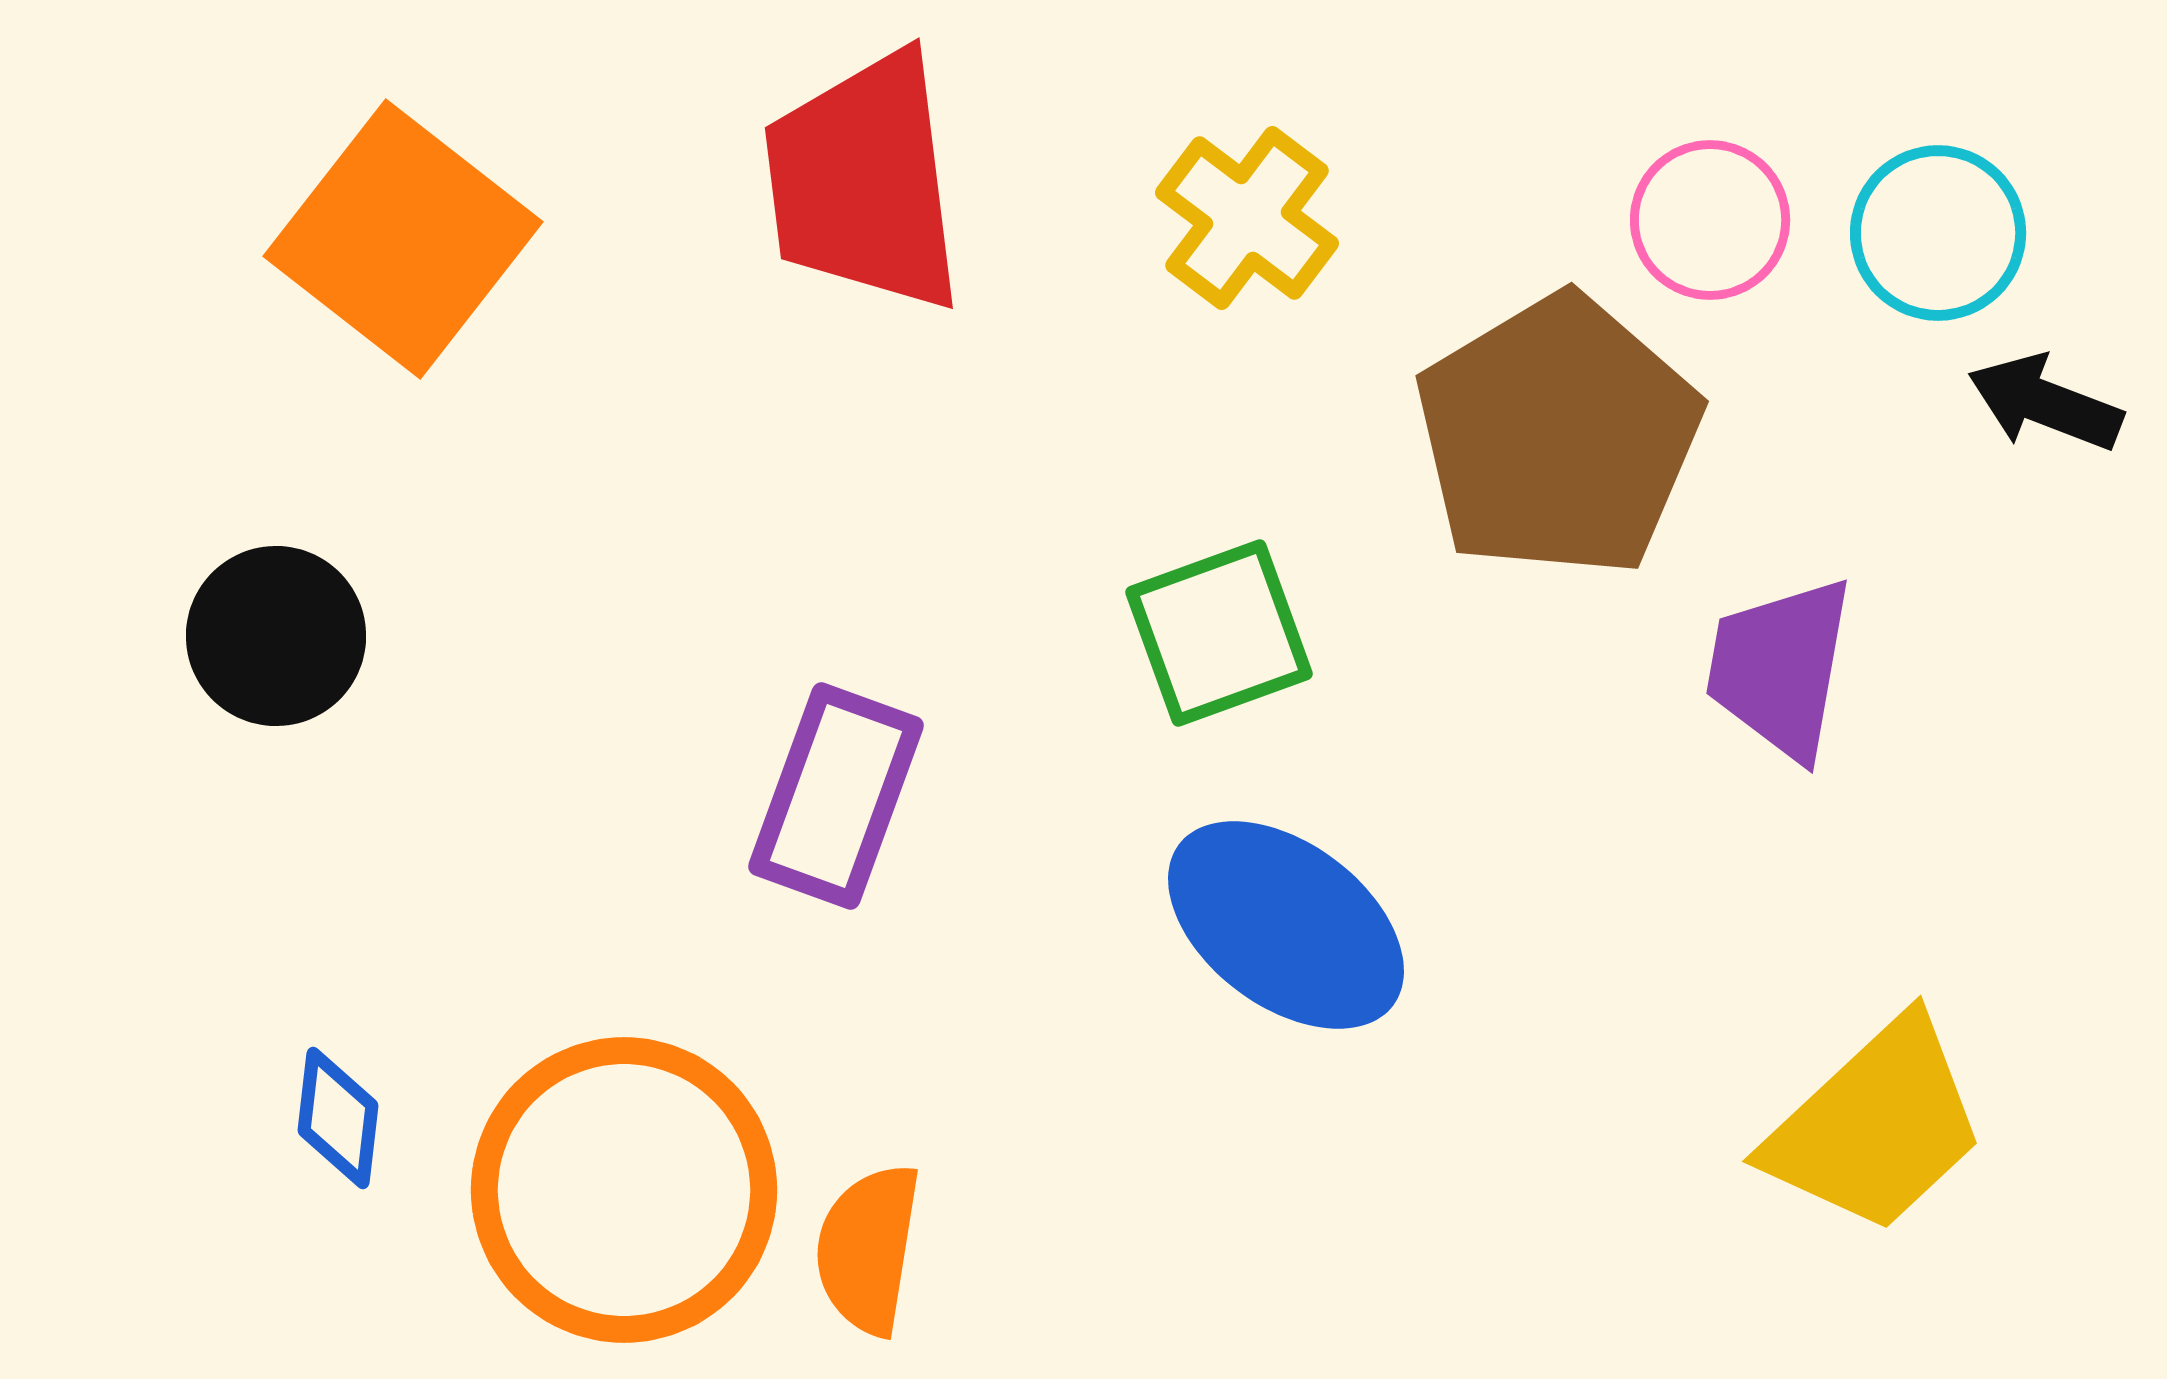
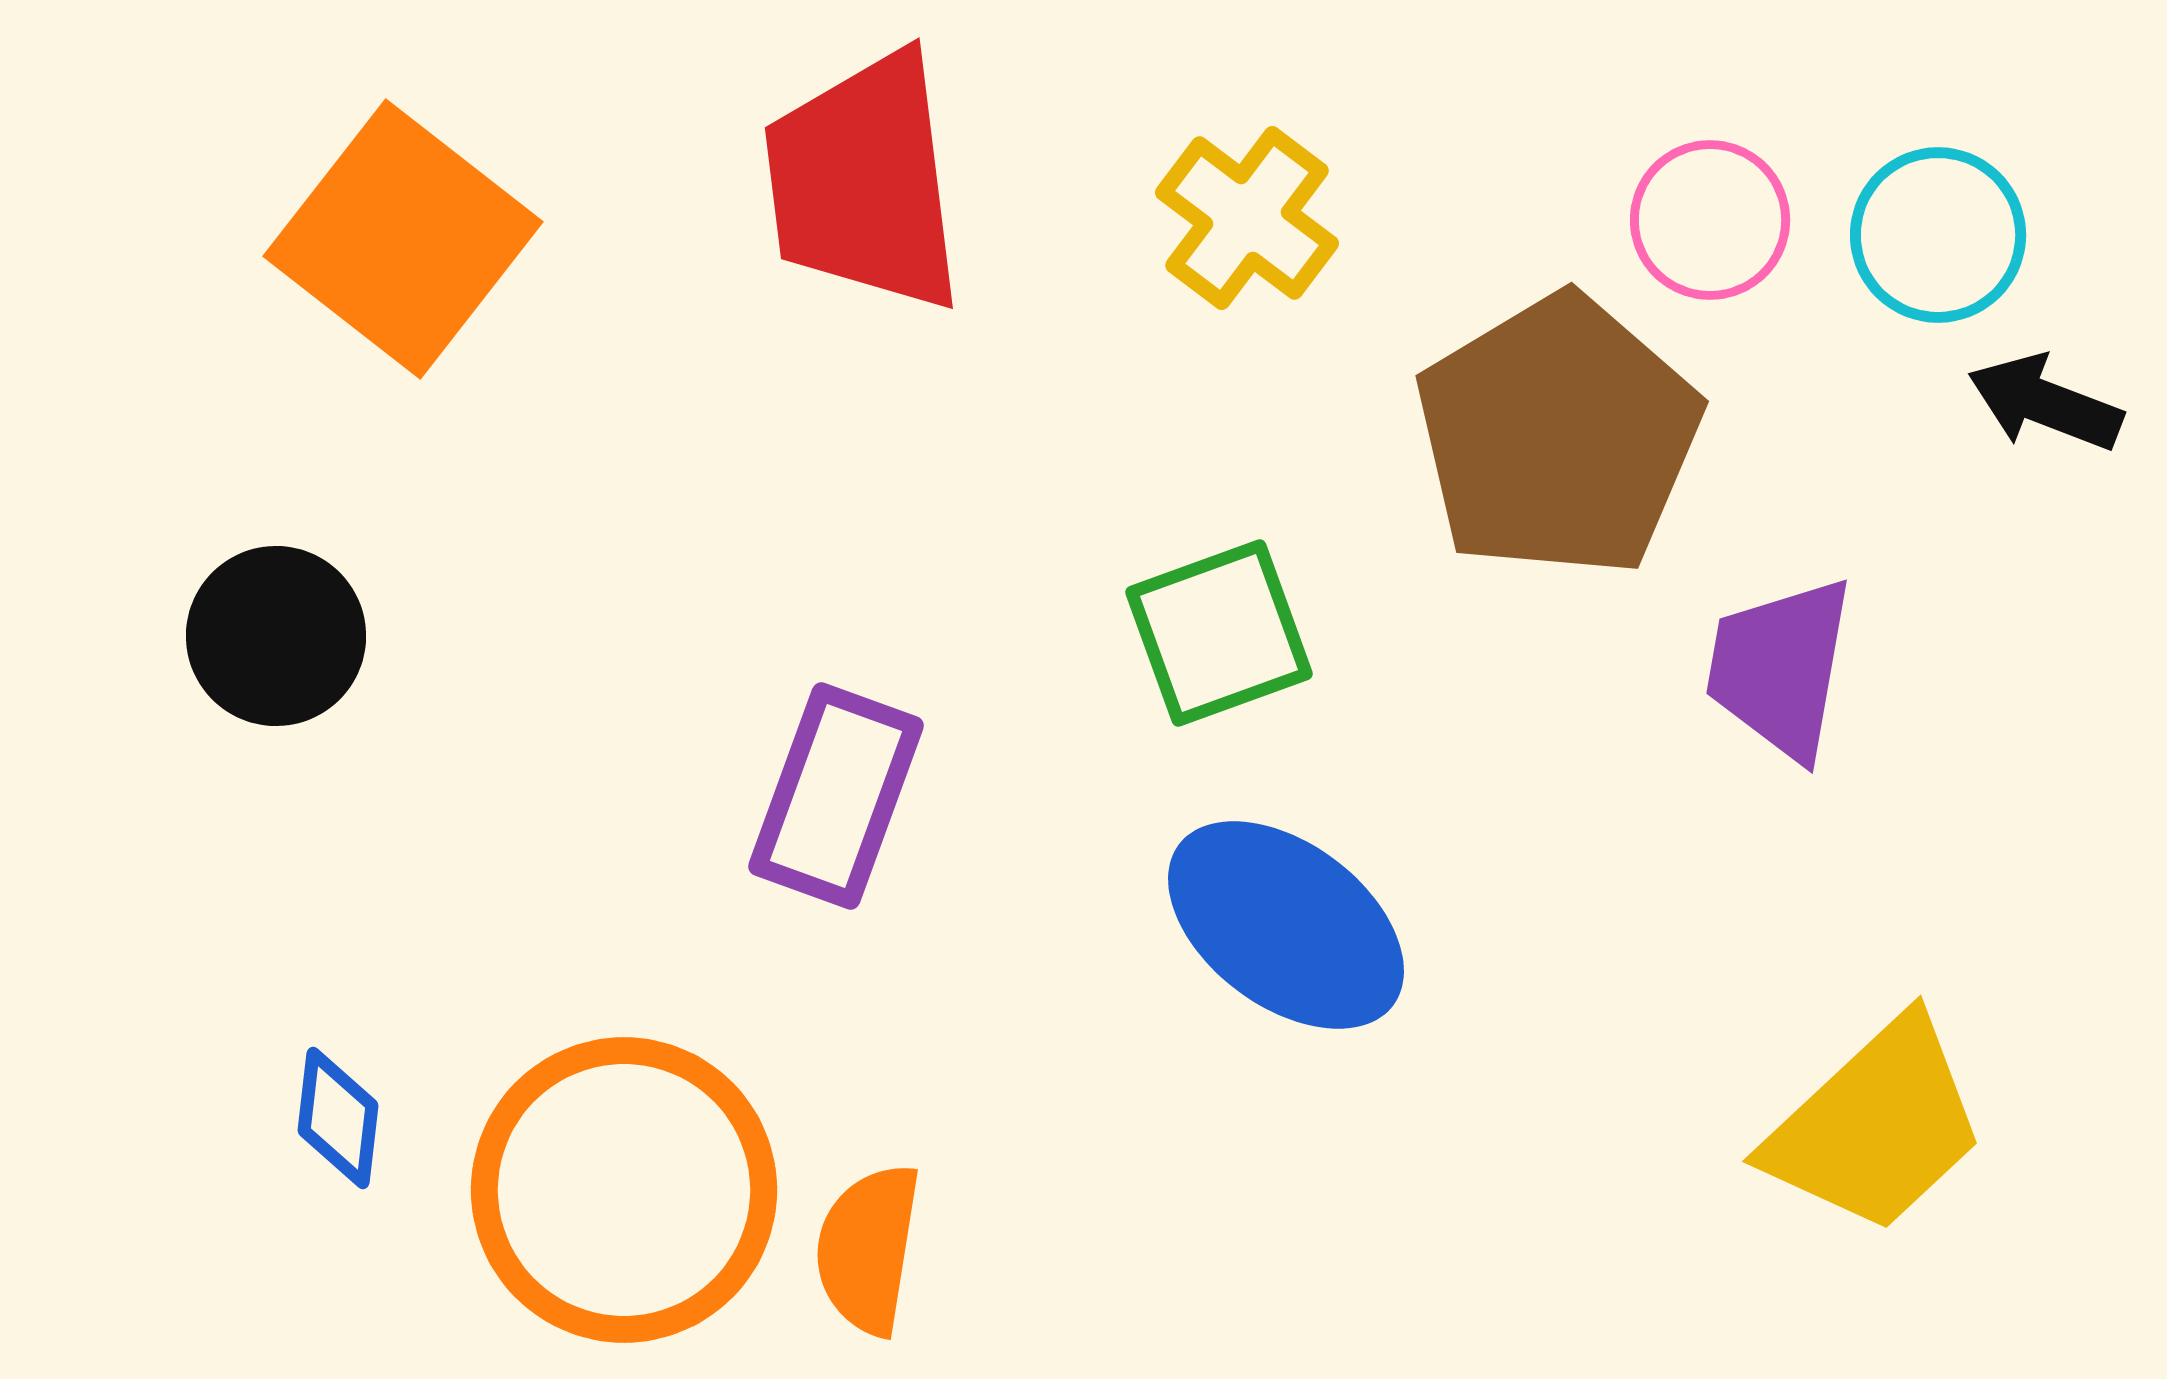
cyan circle: moved 2 px down
